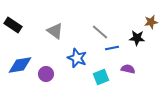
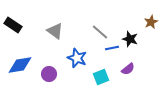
brown star: rotated 16 degrees counterclockwise
black star: moved 7 px left, 1 px down; rotated 14 degrees clockwise
purple semicircle: rotated 128 degrees clockwise
purple circle: moved 3 px right
